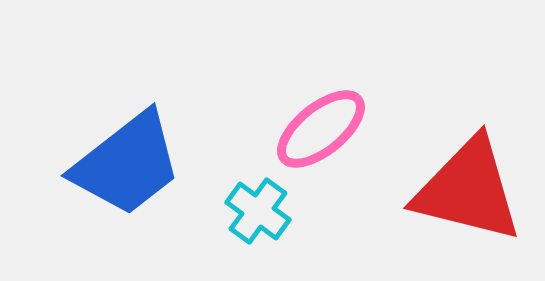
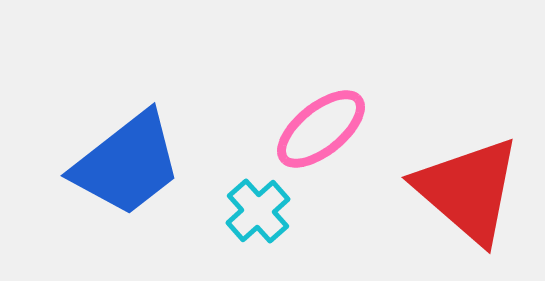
red triangle: rotated 27 degrees clockwise
cyan cross: rotated 12 degrees clockwise
